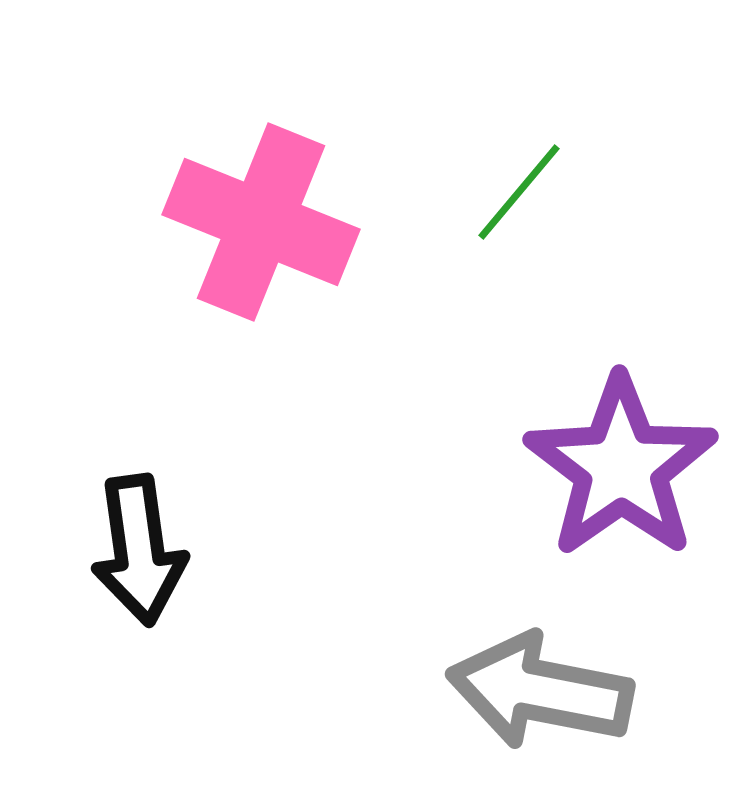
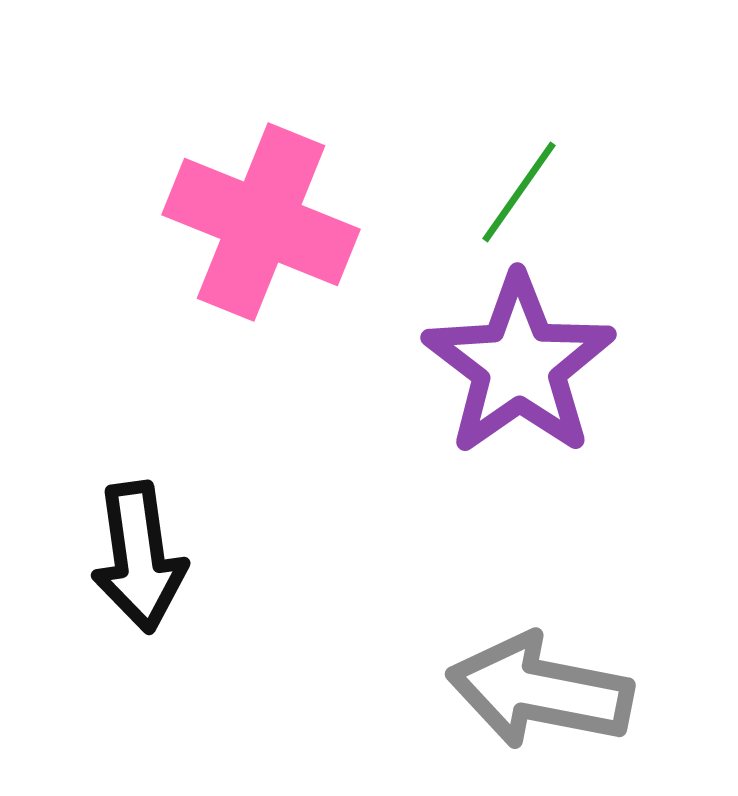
green line: rotated 5 degrees counterclockwise
purple star: moved 102 px left, 102 px up
black arrow: moved 7 px down
